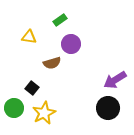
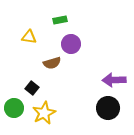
green rectangle: rotated 24 degrees clockwise
purple arrow: moved 1 px left; rotated 30 degrees clockwise
